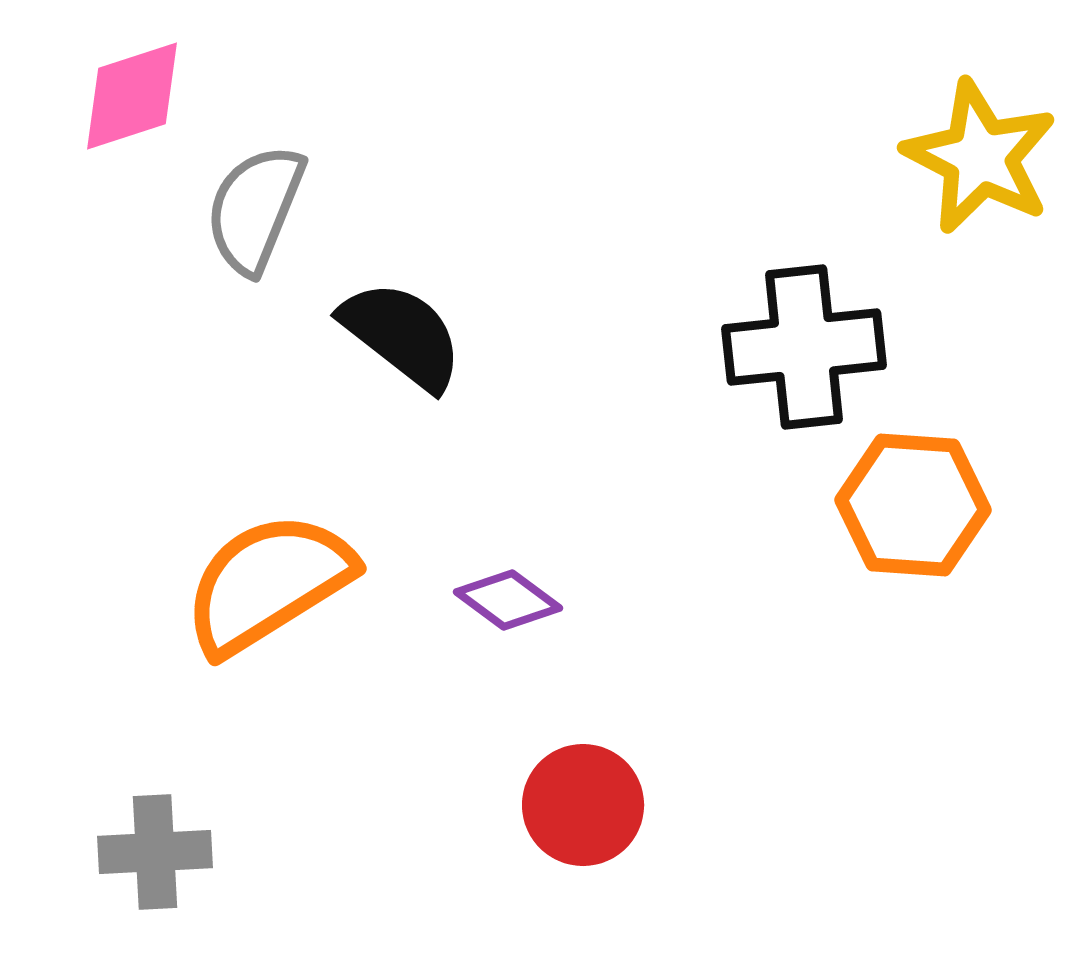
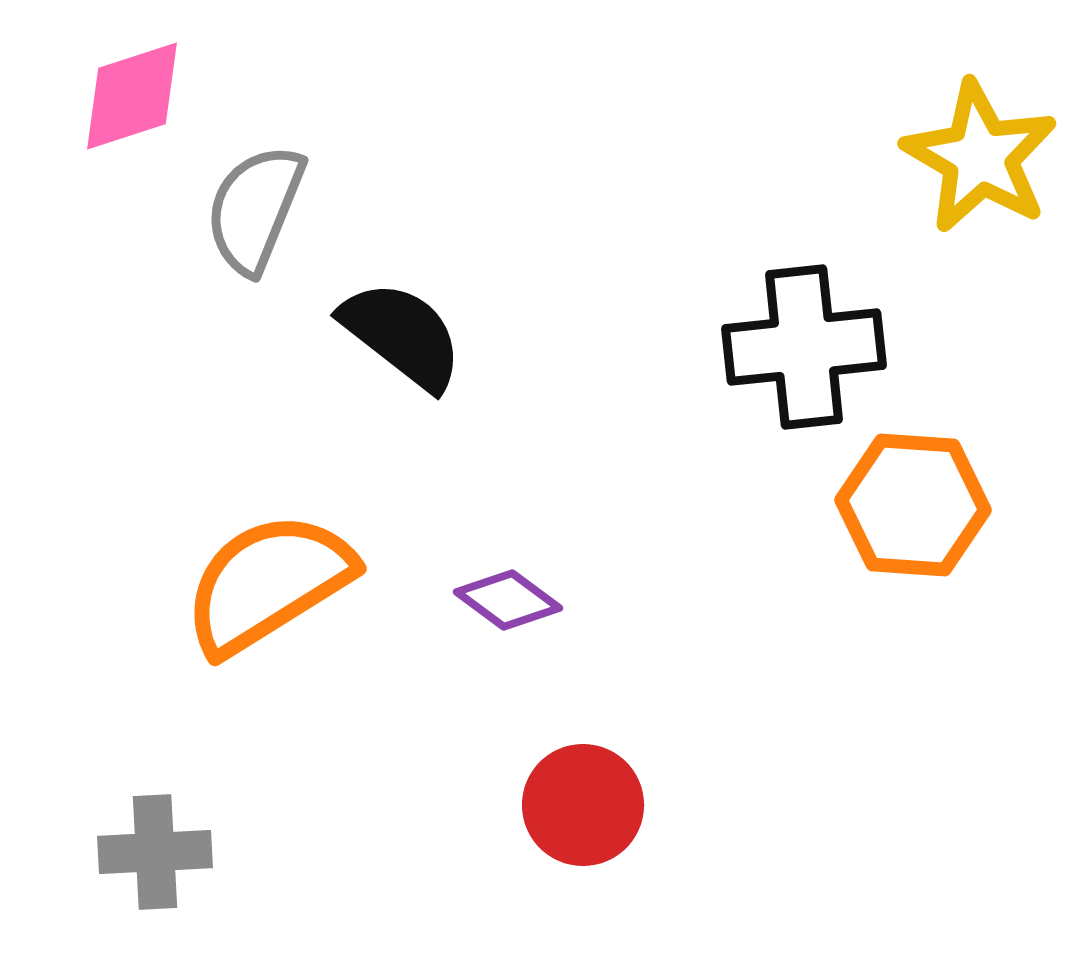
yellow star: rotated 3 degrees clockwise
